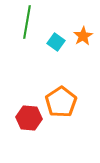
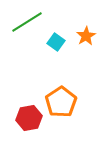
green line: rotated 48 degrees clockwise
orange star: moved 3 px right
red hexagon: rotated 15 degrees counterclockwise
